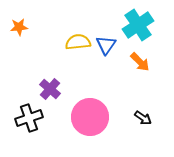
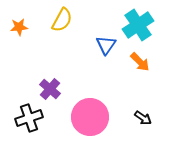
yellow semicircle: moved 16 px left, 22 px up; rotated 125 degrees clockwise
